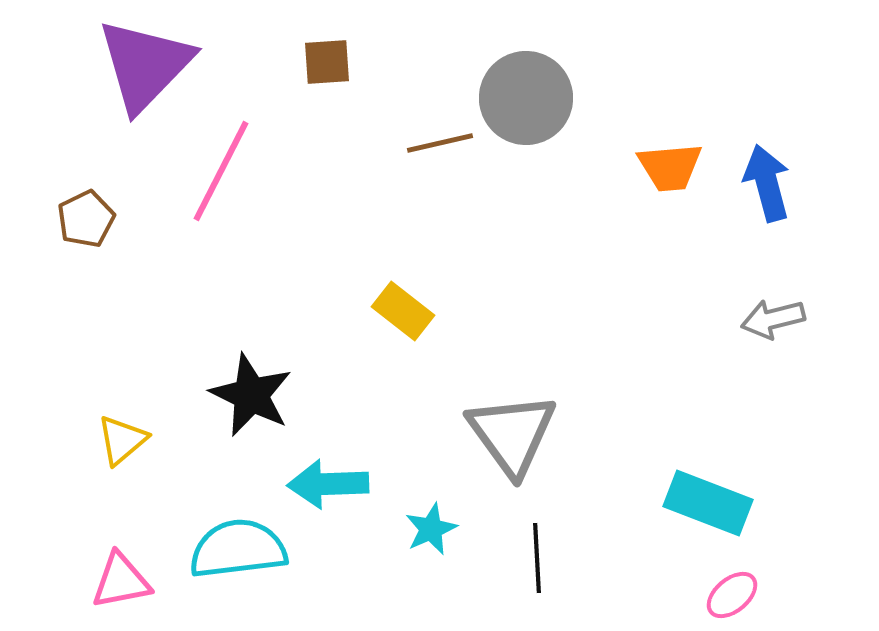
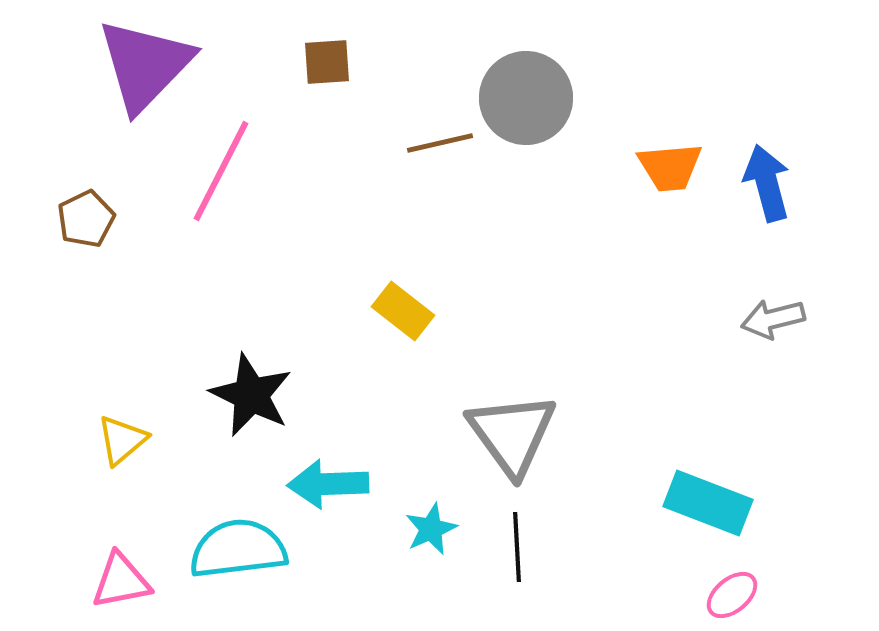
black line: moved 20 px left, 11 px up
